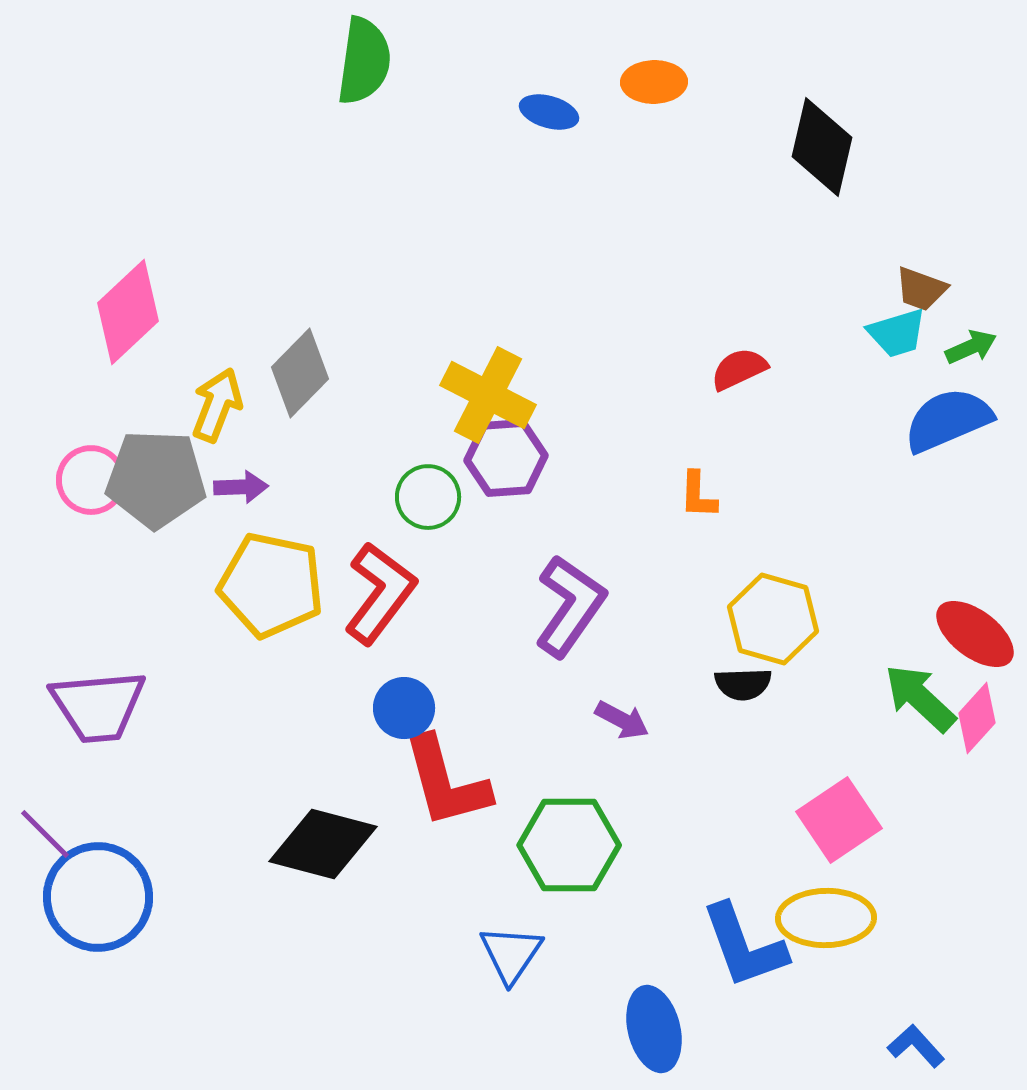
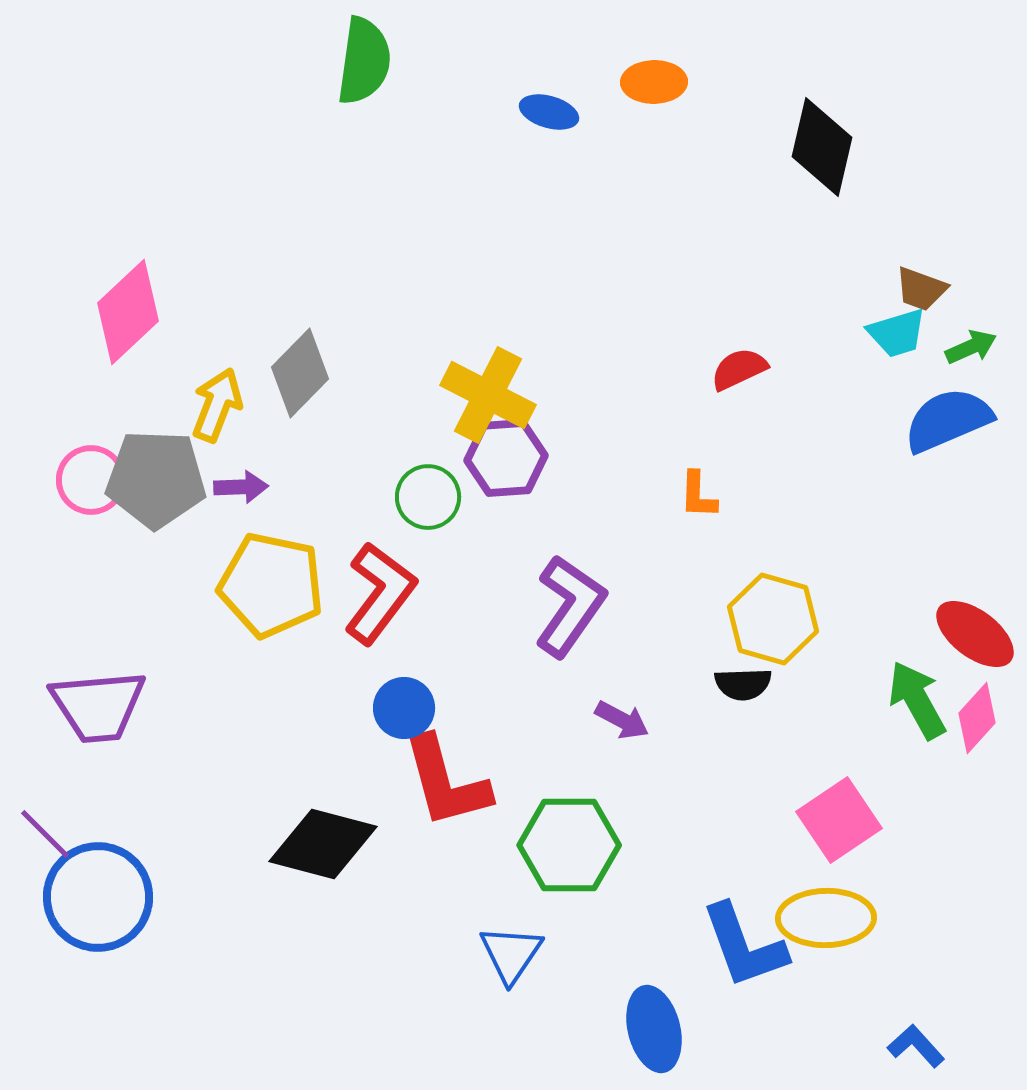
green arrow at (920, 698): moved 3 px left, 2 px down; rotated 18 degrees clockwise
